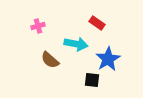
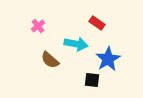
pink cross: rotated 24 degrees counterclockwise
